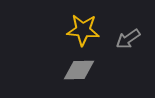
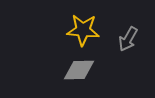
gray arrow: rotated 25 degrees counterclockwise
